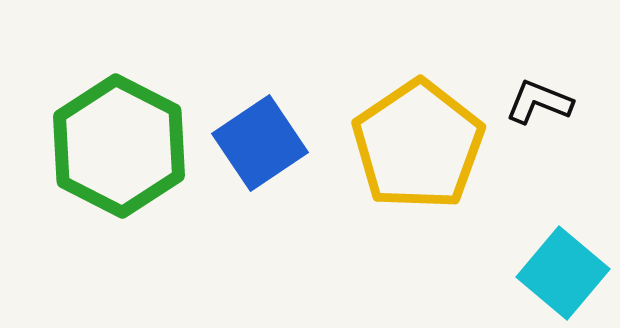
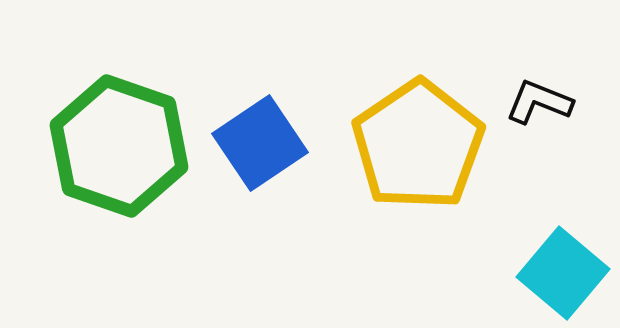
green hexagon: rotated 8 degrees counterclockwise
